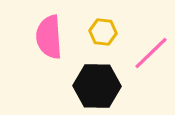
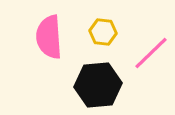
black hexagon: moved 1 px right, 1 px up; rotated 6 degrees counterclockwise
